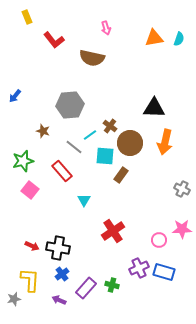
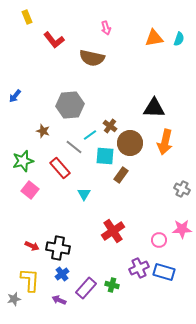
red rectangle: moved 2 px left, 3 px up
cyan triangle: moved 6 px up
